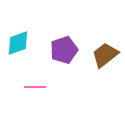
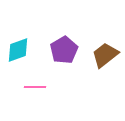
cyan diamond: moved 7 px down
purple pentagon: rotated 12 degrees counterclockwise
